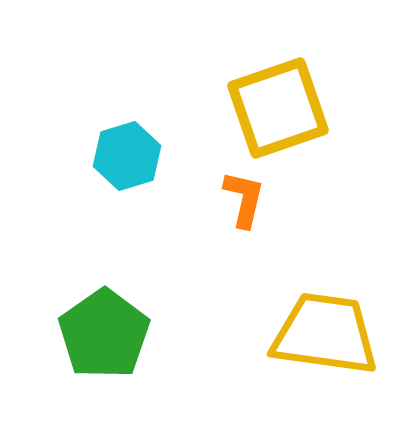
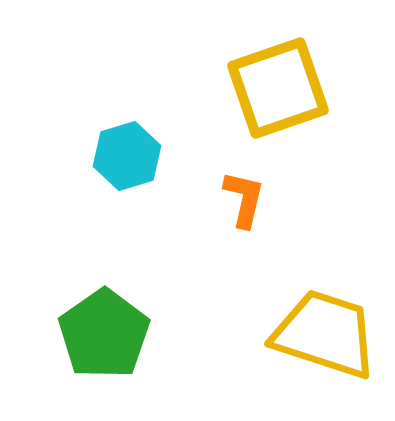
yellow square: moved 20 px up
yellow trapezoid: rotated 10 degrees clockwise
